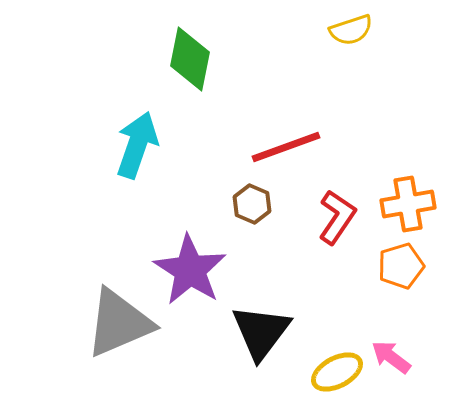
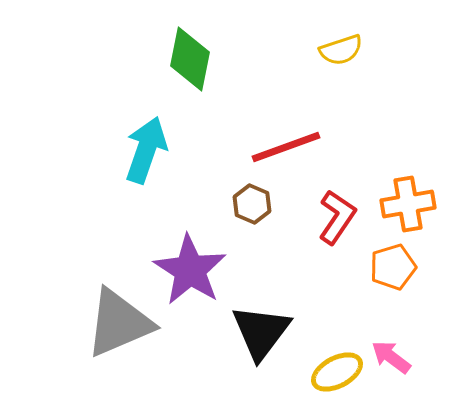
yellow semicircle: moved 10 px left, 20 px down
cyan arrow: moved 9 px right, 5 px down
orange pentagon: moved 8 px left, 1 px down
